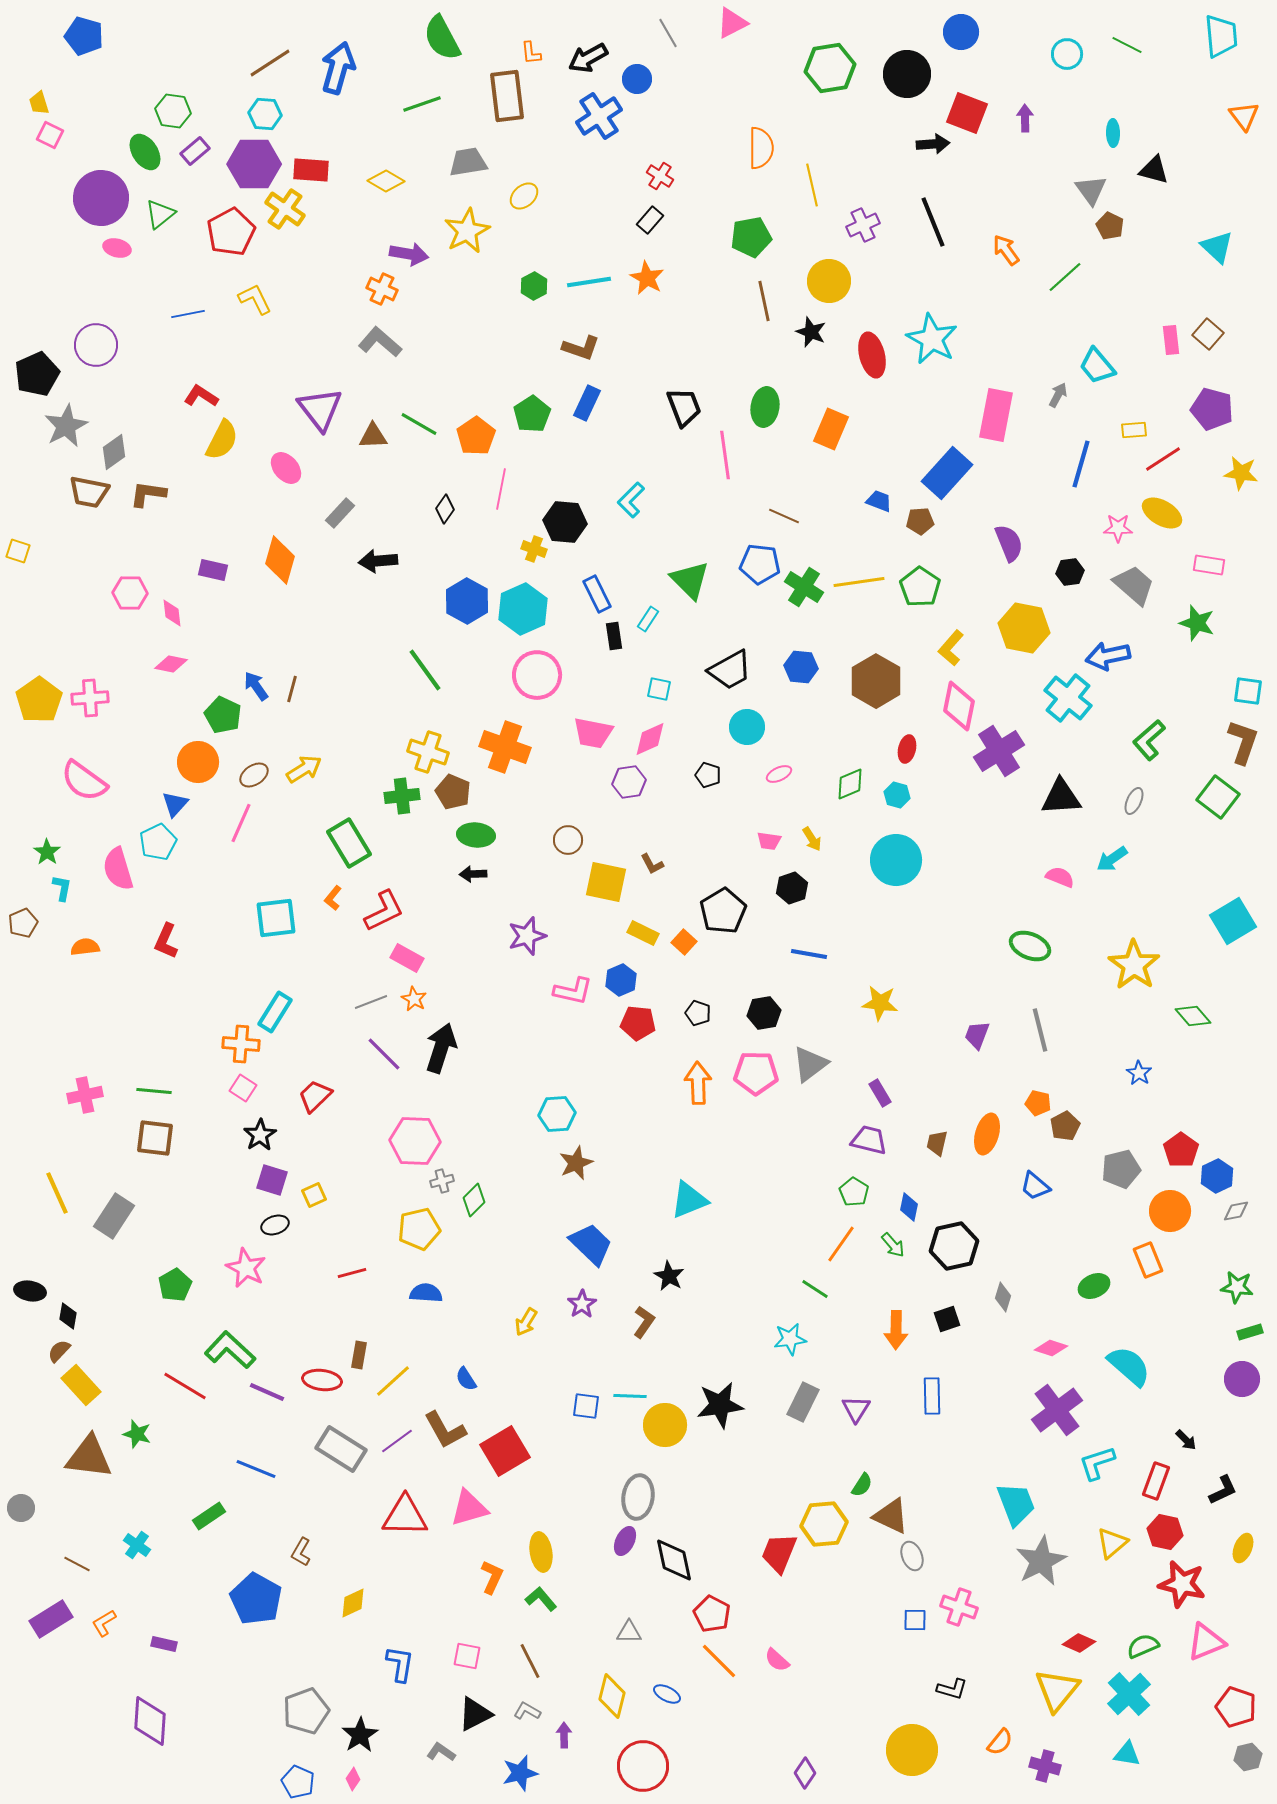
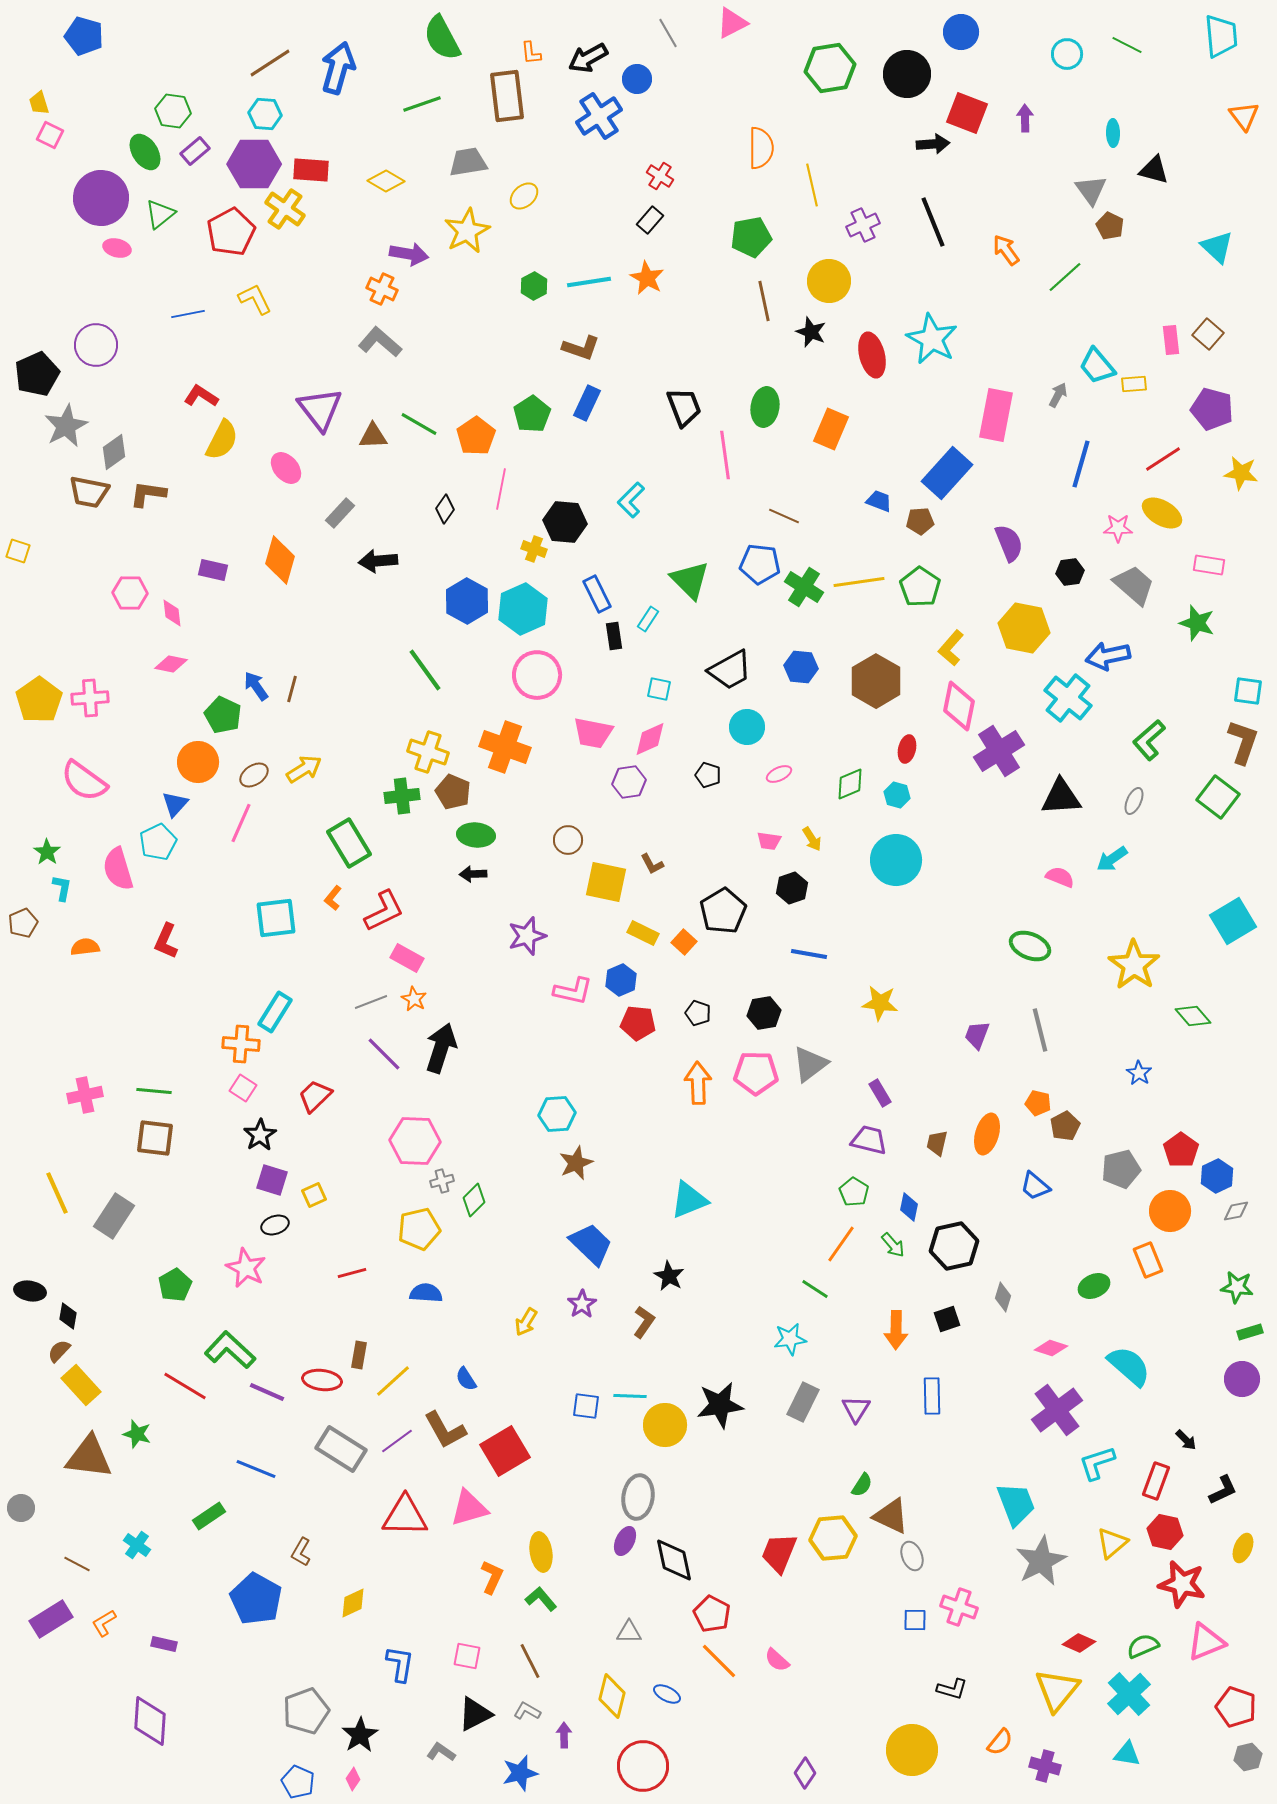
yellow rectangle at (1134, 430): moved 46 px up
yellow hexagon at (824, 1524): moved 9 px right, 14 px down
